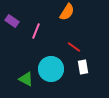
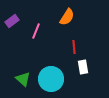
orange semicircle: moved 5 px down
purple rectangle: rotated 72 degrees counterclockwise
red line: rotated 48 degrees clockwise
cyan circle: moved 10 px down
green triangle: moved 3 px left; rotated 14 degrees clockwise
